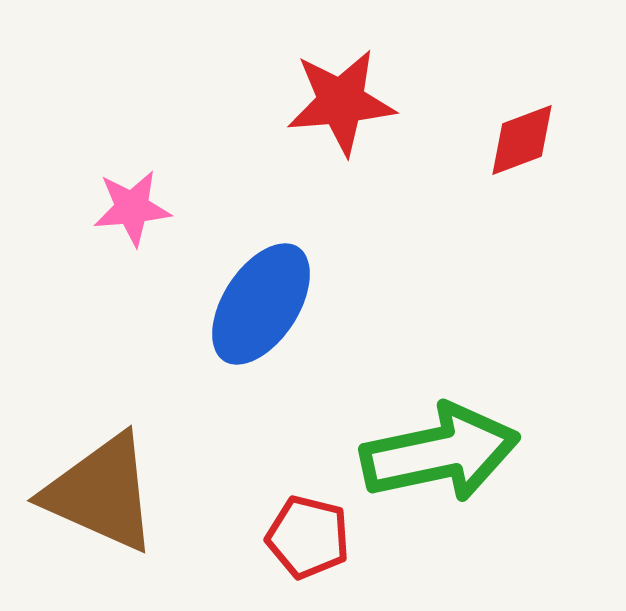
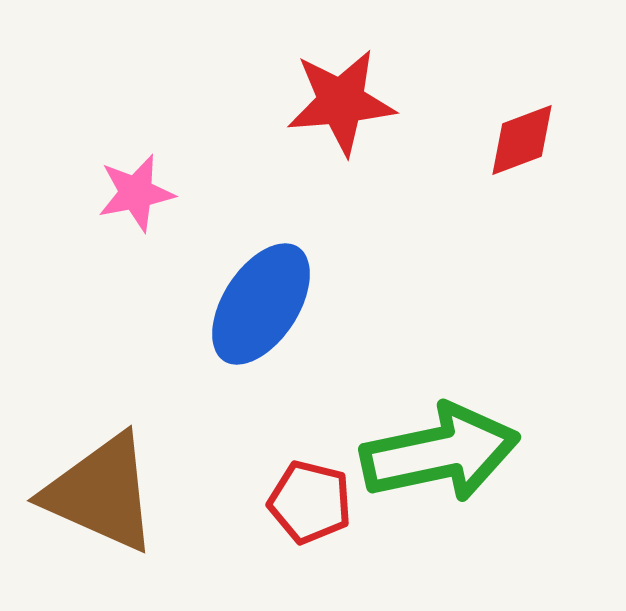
pink star: moved 4 px right, 15 px up; rotated 6 degrees counterclockwise
red pentagon: moved 2 px right, 35 px up
